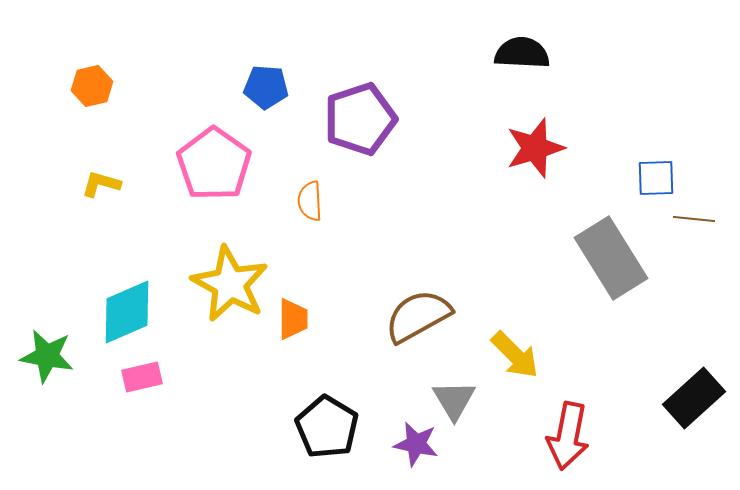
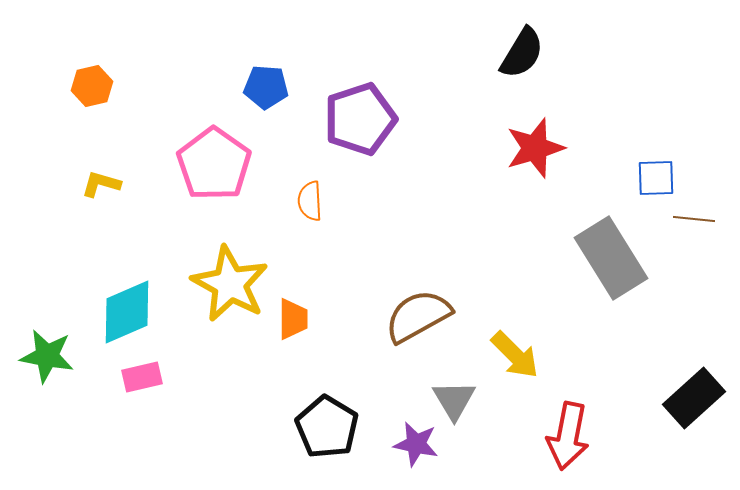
black semicircle: rotated 118 degrees clockwise
